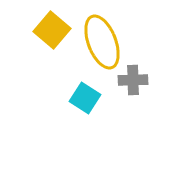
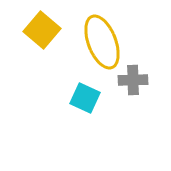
yellow square: moved 10 px left
cyan square: rotated 8 degrees counterclockwise
